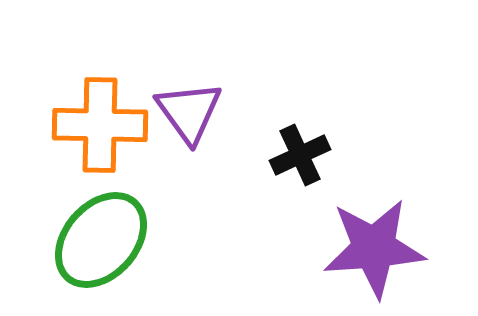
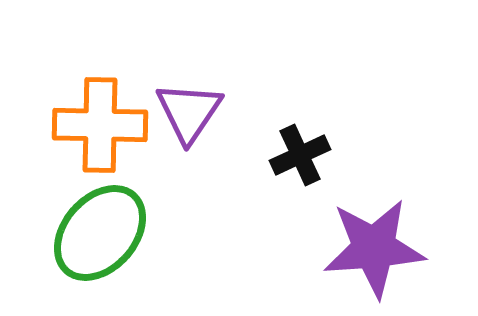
purple triangle: rotated 10 degrees clockwise
green ellipse: moved 1 px left, 7 px up
